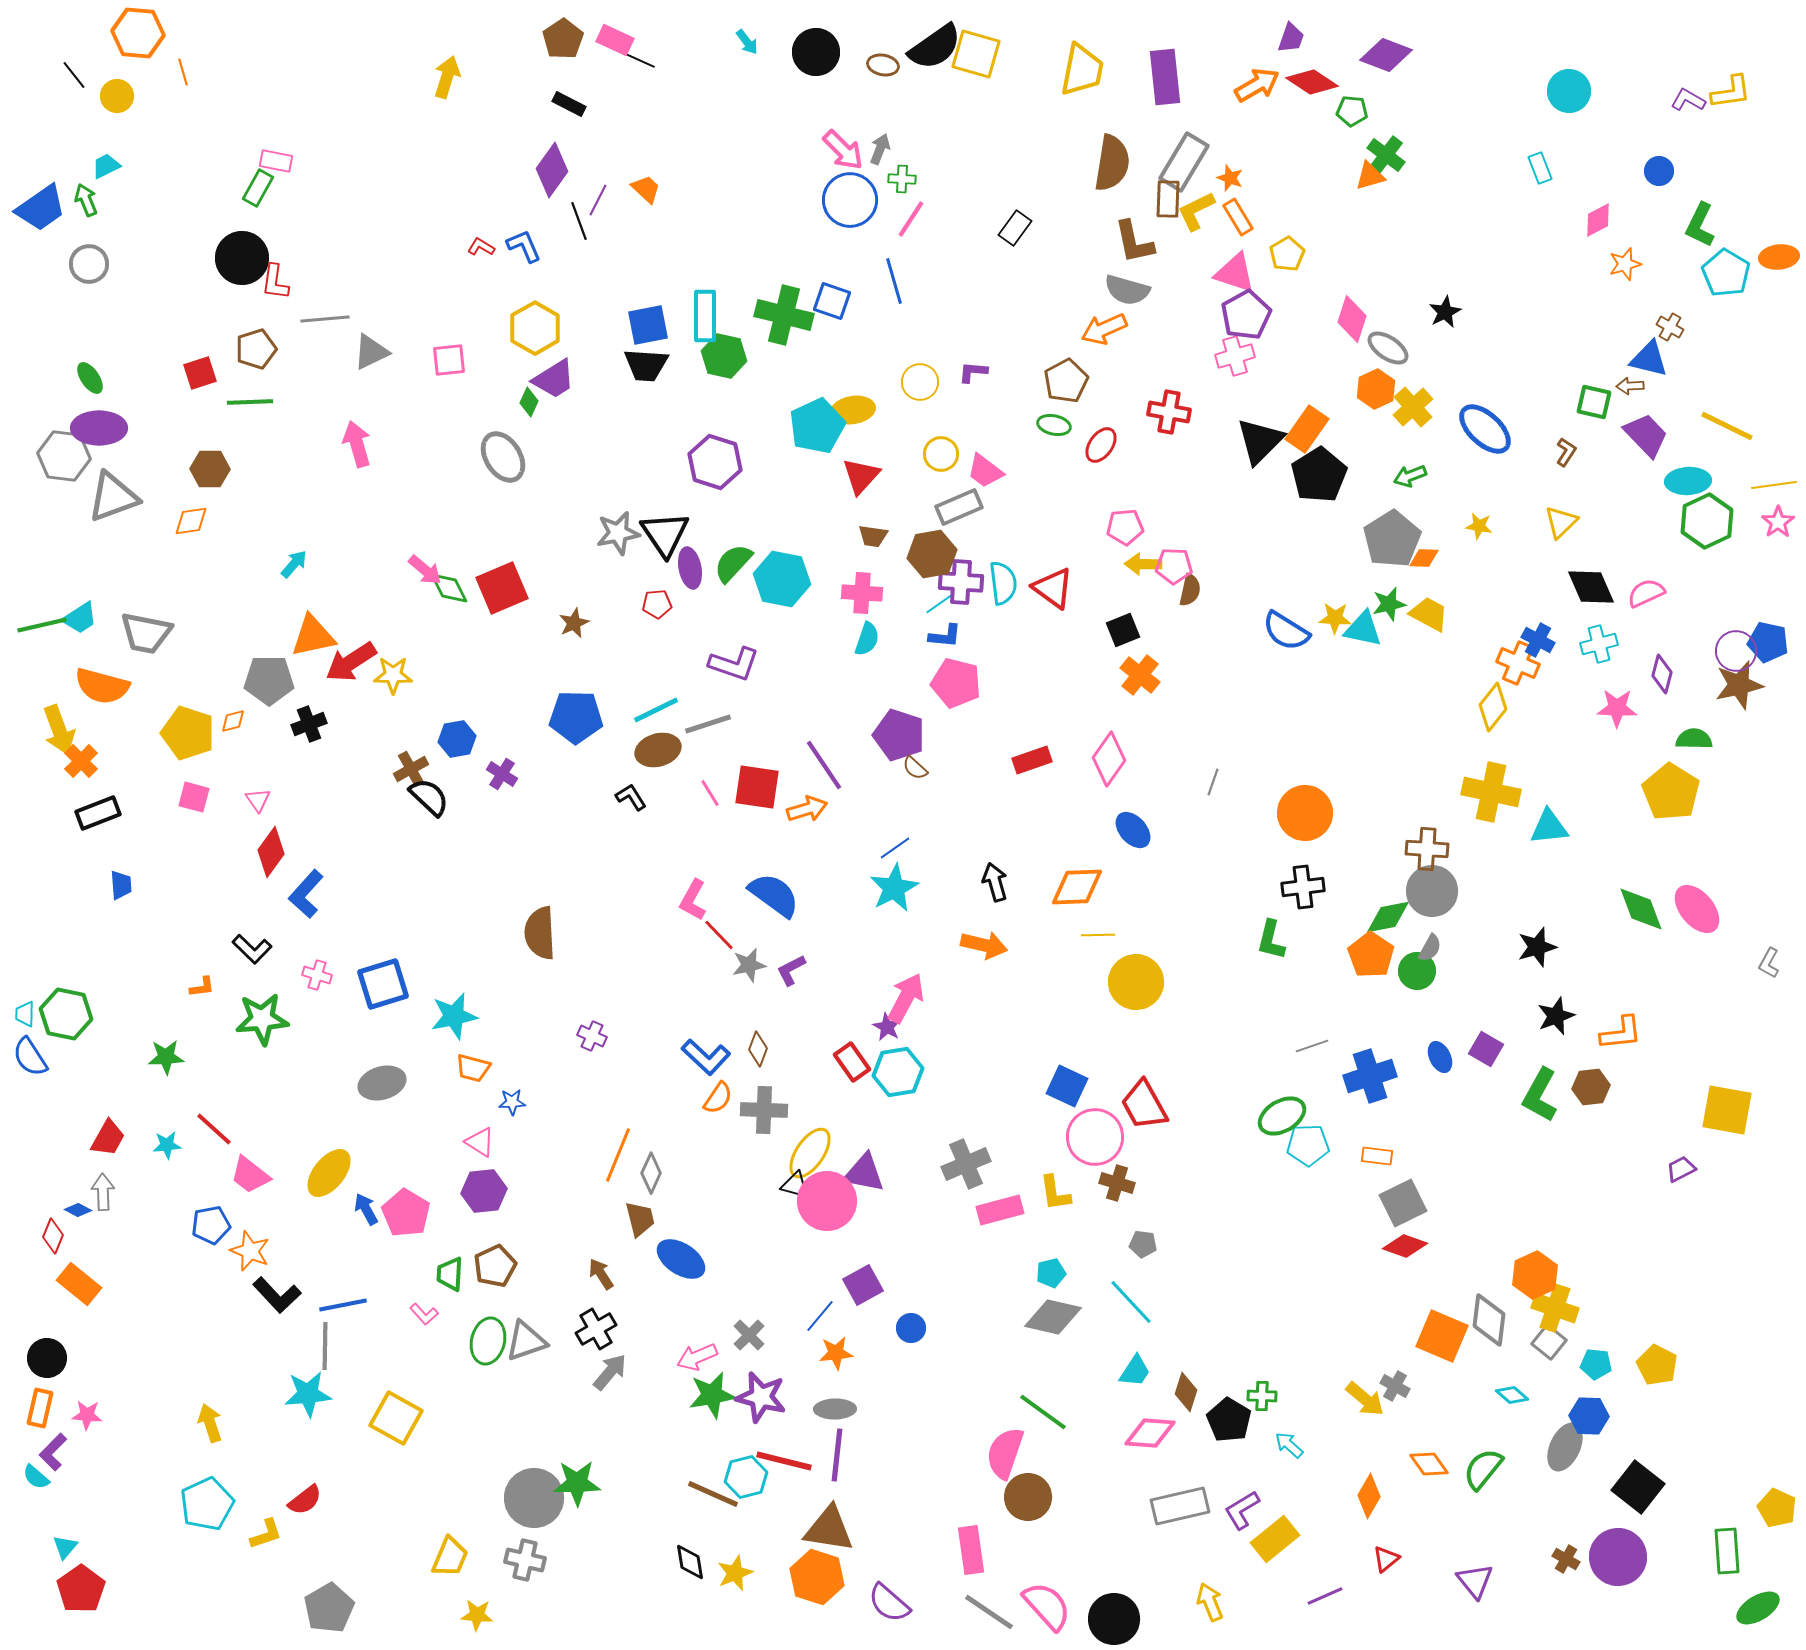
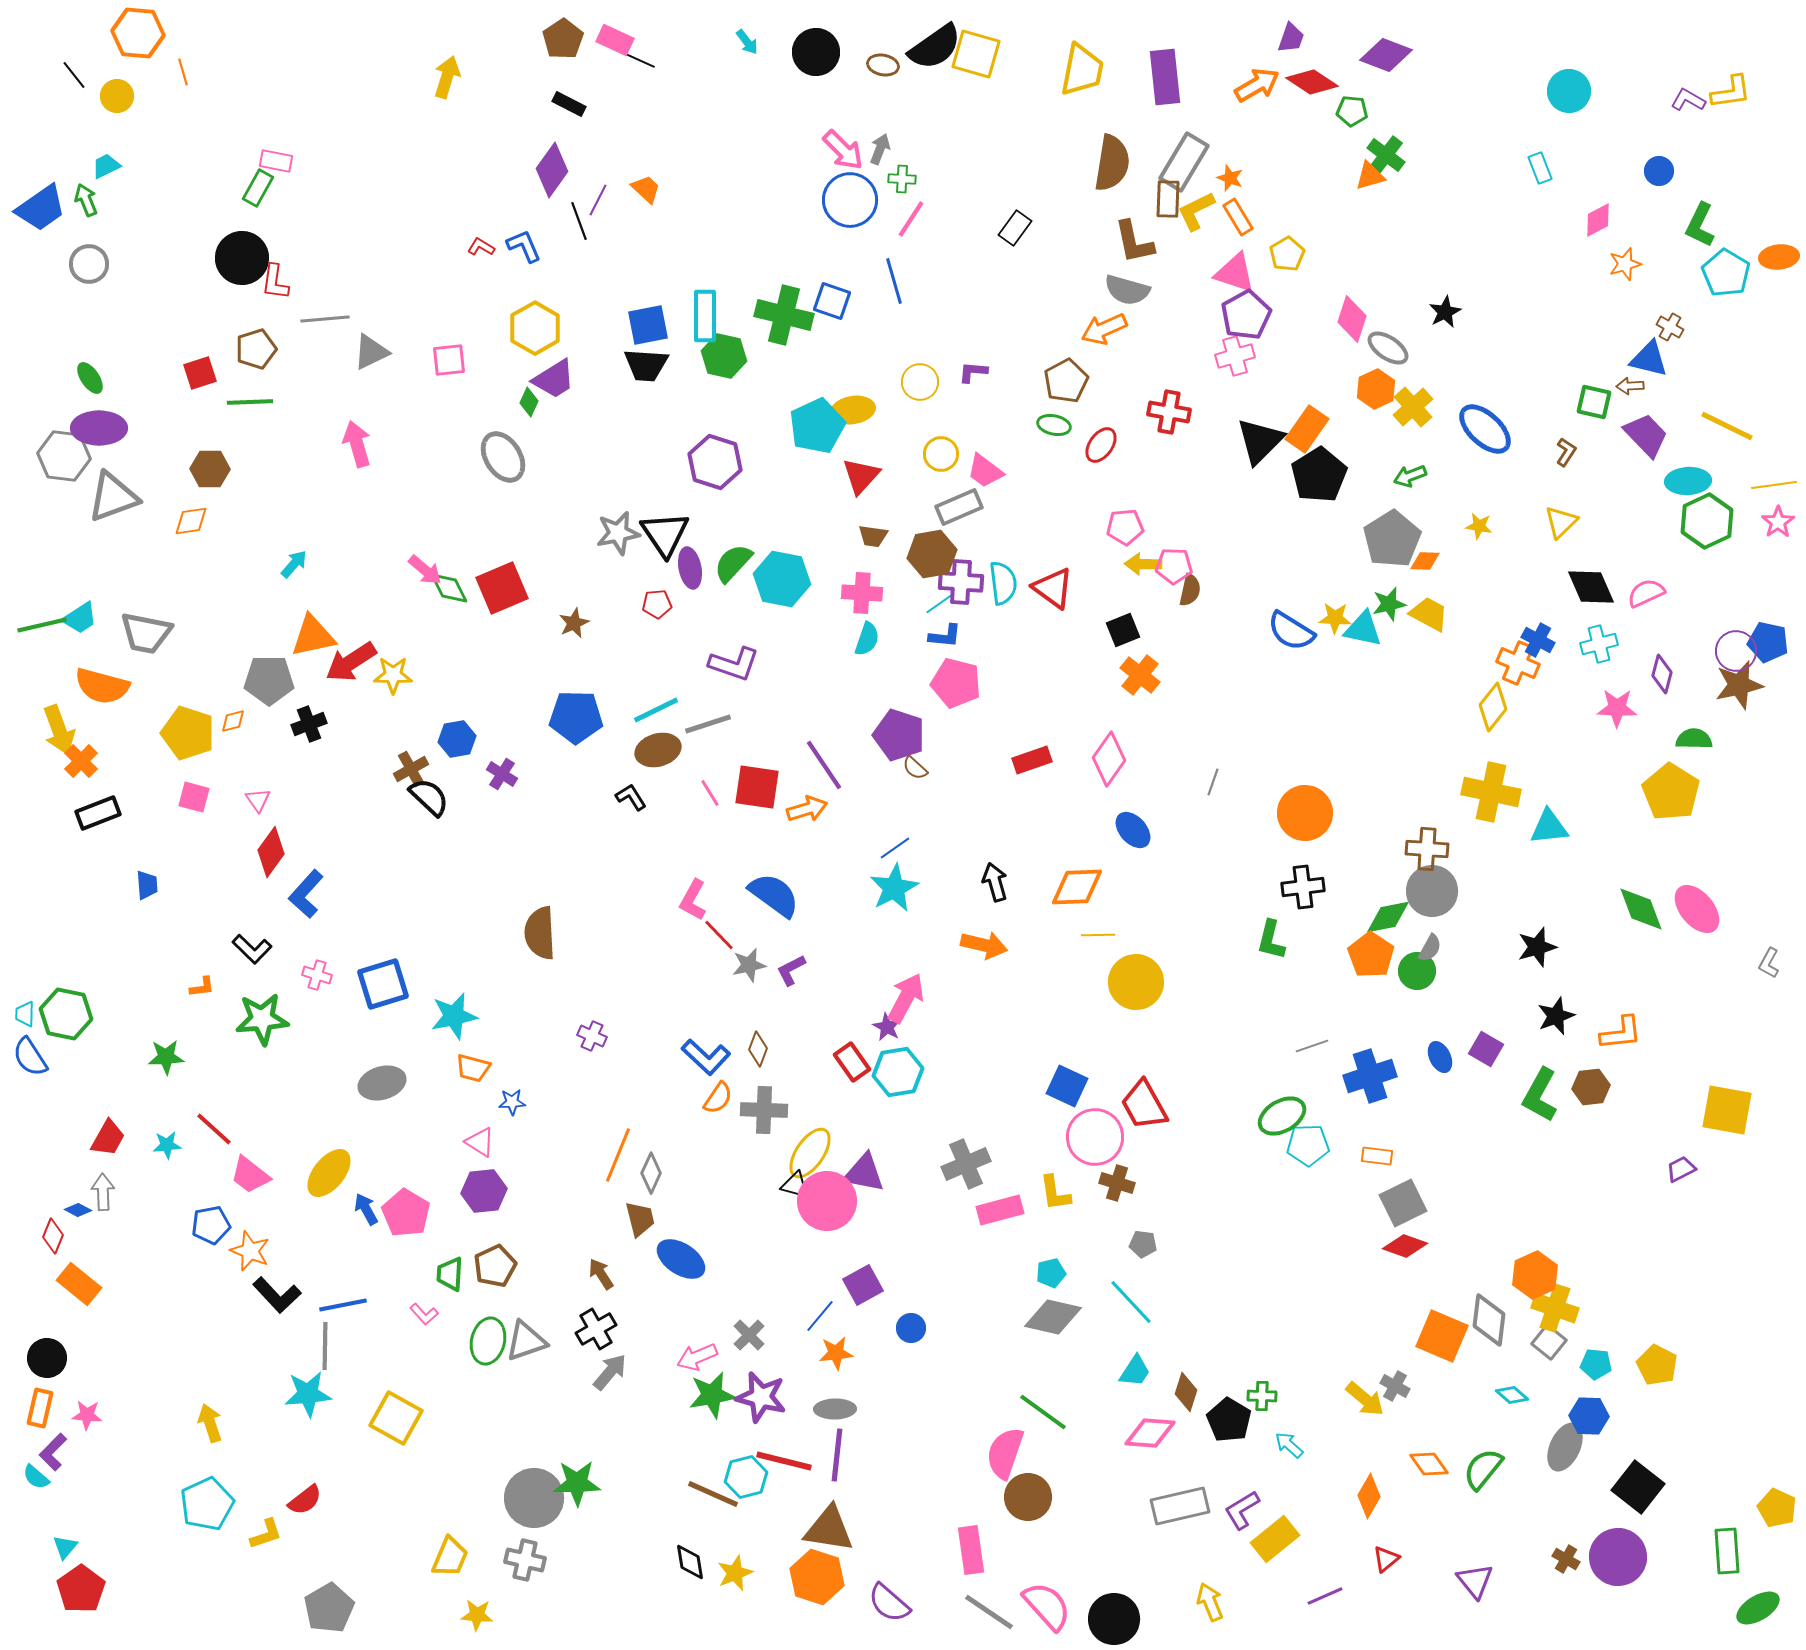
orange diamond at (1424, 558): moved 1 px right, 3 px down
blue semicircle at (1286, 631): moved 5 px right
blue trapezoid at (121, 885): moved 26 px right
